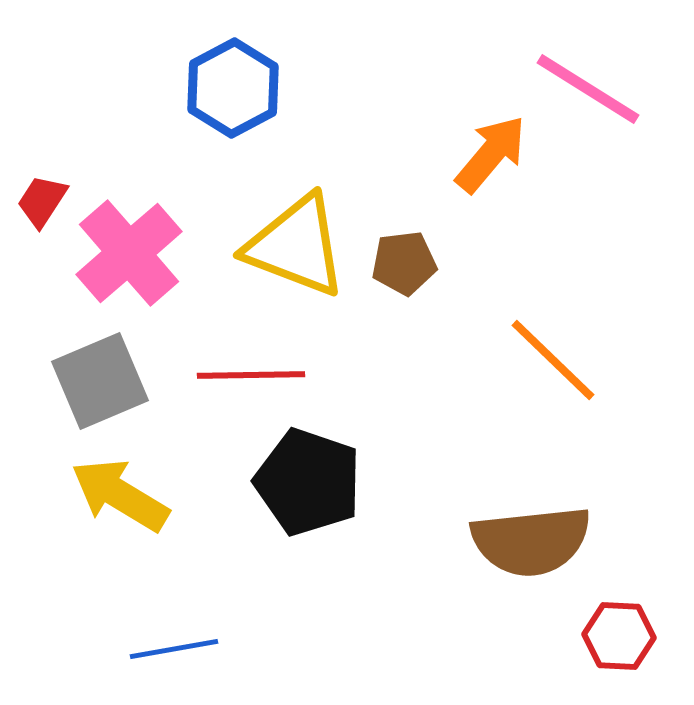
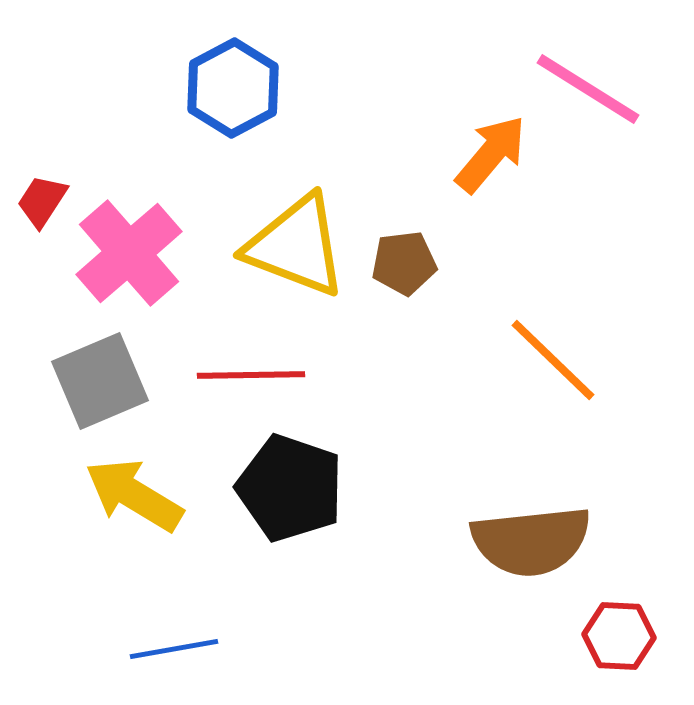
black pentagon: moved 18 px left, 6 px down
yellow arrow: moved 14 px right
